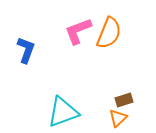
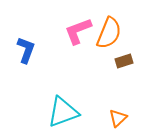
brown rectangle: moved 39 px up
